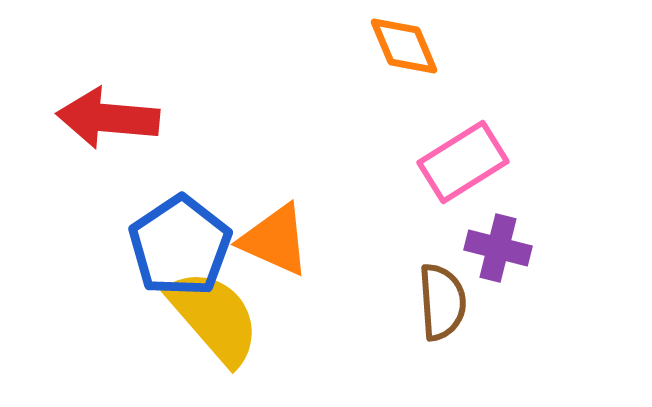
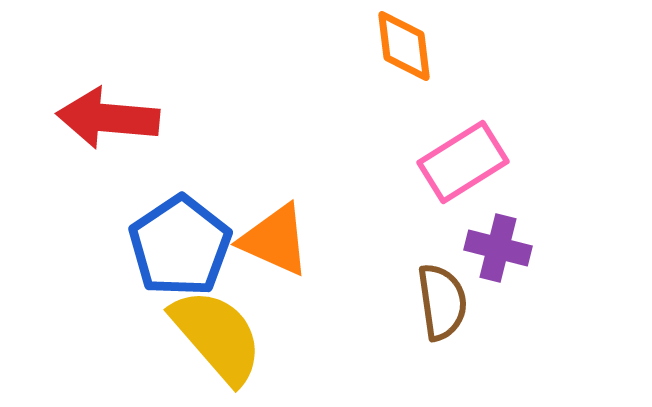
orange diamond: rotated 16 degrees clockwise
brown semicircle: rotated 4 degrees counterclockwise
yellow semicircle: moved 3 px right, 19 px down
